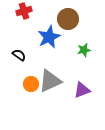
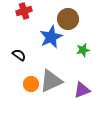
blue star: moved 2 px right
green star: moved 1 px left
gray triangle: moved 1 px right
